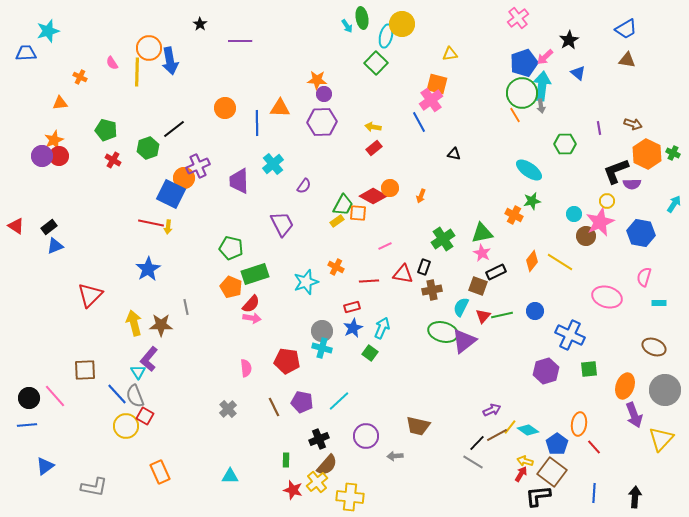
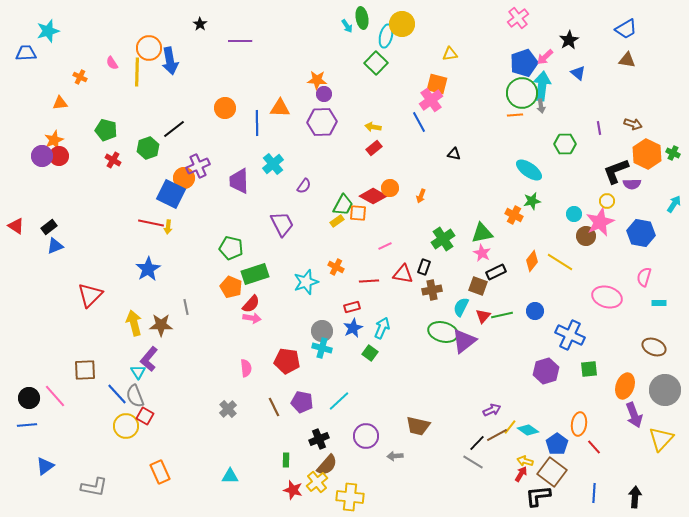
orange line at (515, 115): rotated 63 degrees counterclockwise
